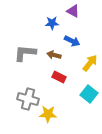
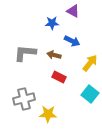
cyan square: moved 1 px right
gray cross: moved 4 px left; rotated 30 degrees counterclockwise
